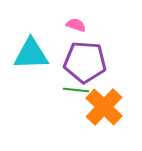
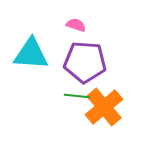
cyan triangle: rotated 6 degrees clockwise
green line: moved 1 px right, 6 px down
orange cross: rotated 6 degrees clockwise
